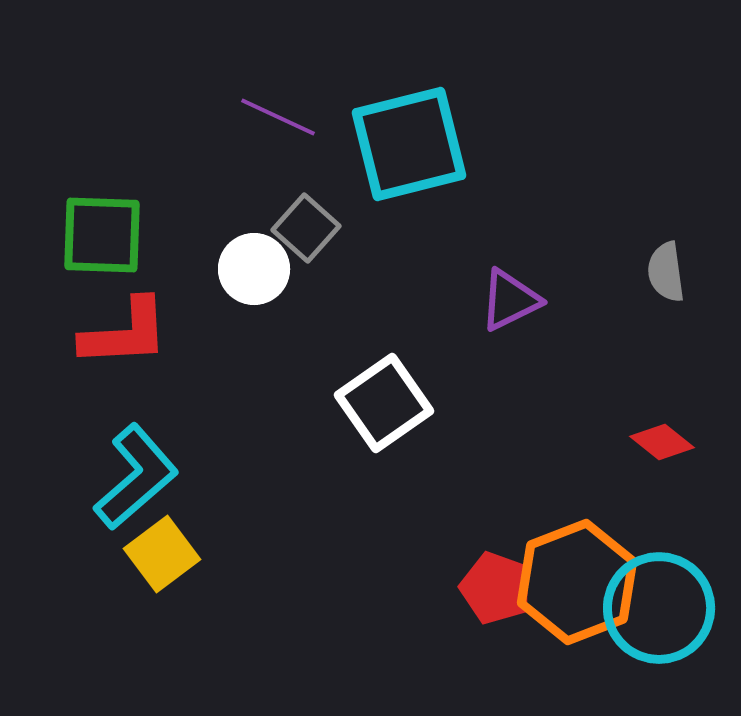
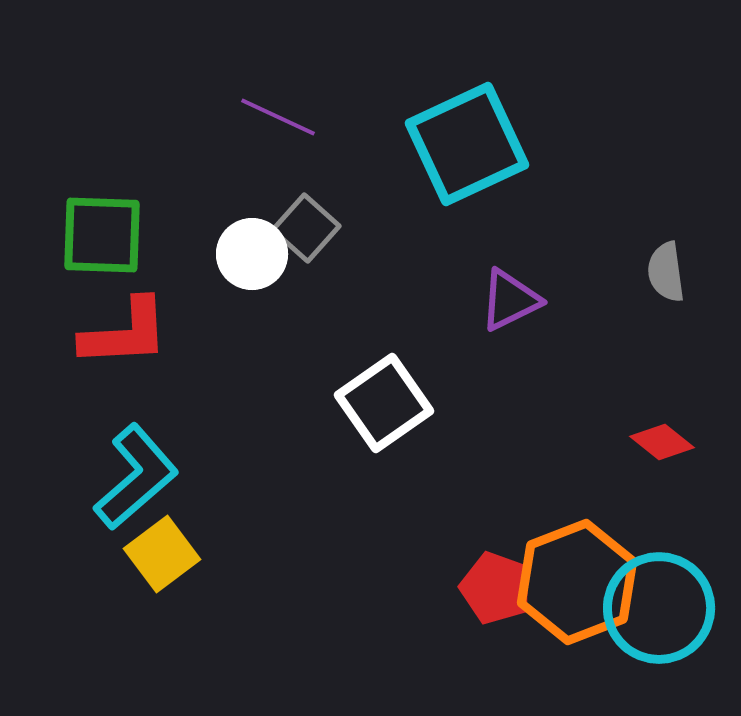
cyan square: moved 58 px right; rotated 11 degrees counterclockwise
white circle: moved 2 px left, 15 px up
